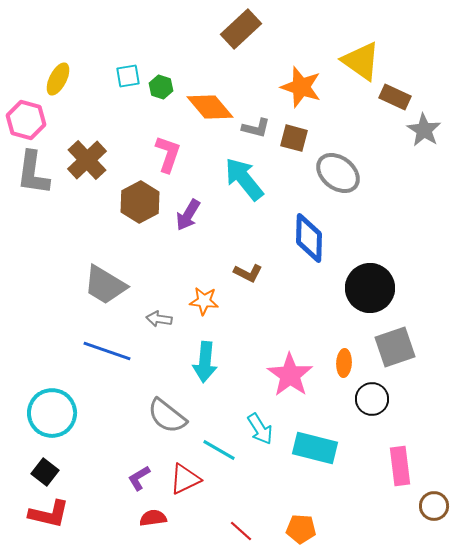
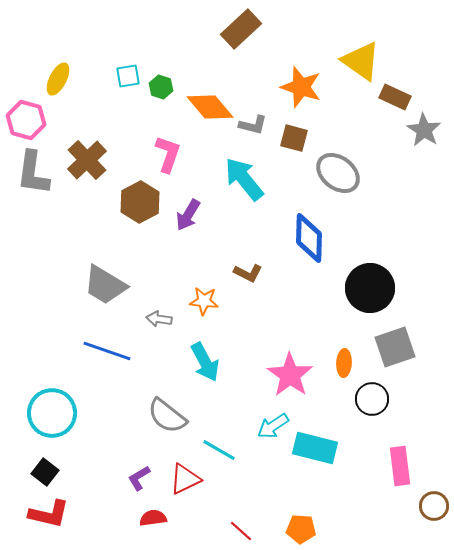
gray L-shape at (256, 128): moved 3 px left, 3 px up
cyan arrow at (205, 362): rotated 33 degrees counterclockwise
cyan arrow at (260, 429): moved 13 px right, 3 px up; rotated 88 degrees clockwise
